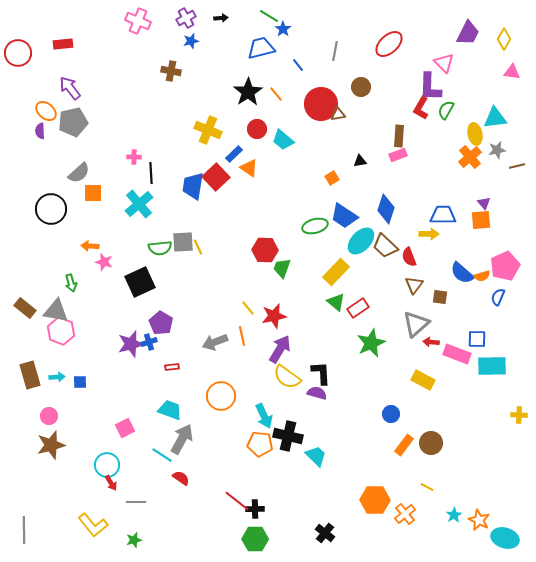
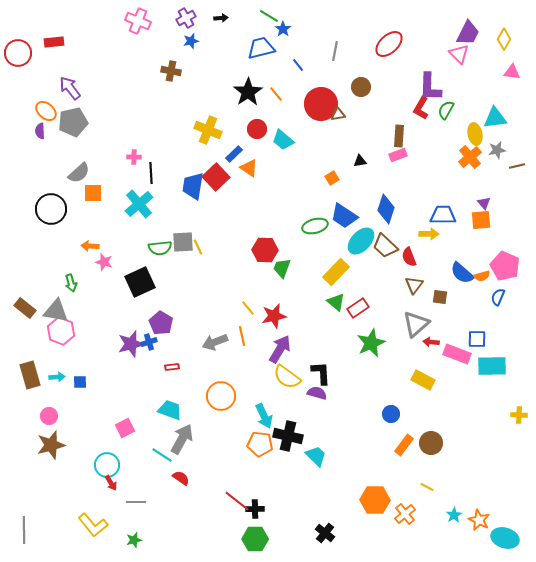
red rectangle at (63, 44): moved 9 px left, 2 px up
pink triangle at (444, 63): moved 15 px right, 9 px up
pink pentagon at (505, 266): rotated 24 degrees counterclockwise
